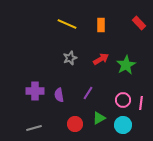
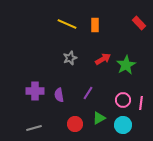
orange rectangle: moved 6 px left
red arrow: moved 2 px right
